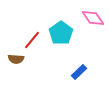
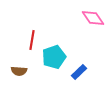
cyan pentagon: moved 7 px left, 24 px down; rotated 15 degrees clockwise
red line: rotated 30 degrees counterclockwise
brown semicircle: moved 3 px right, 12 px down
